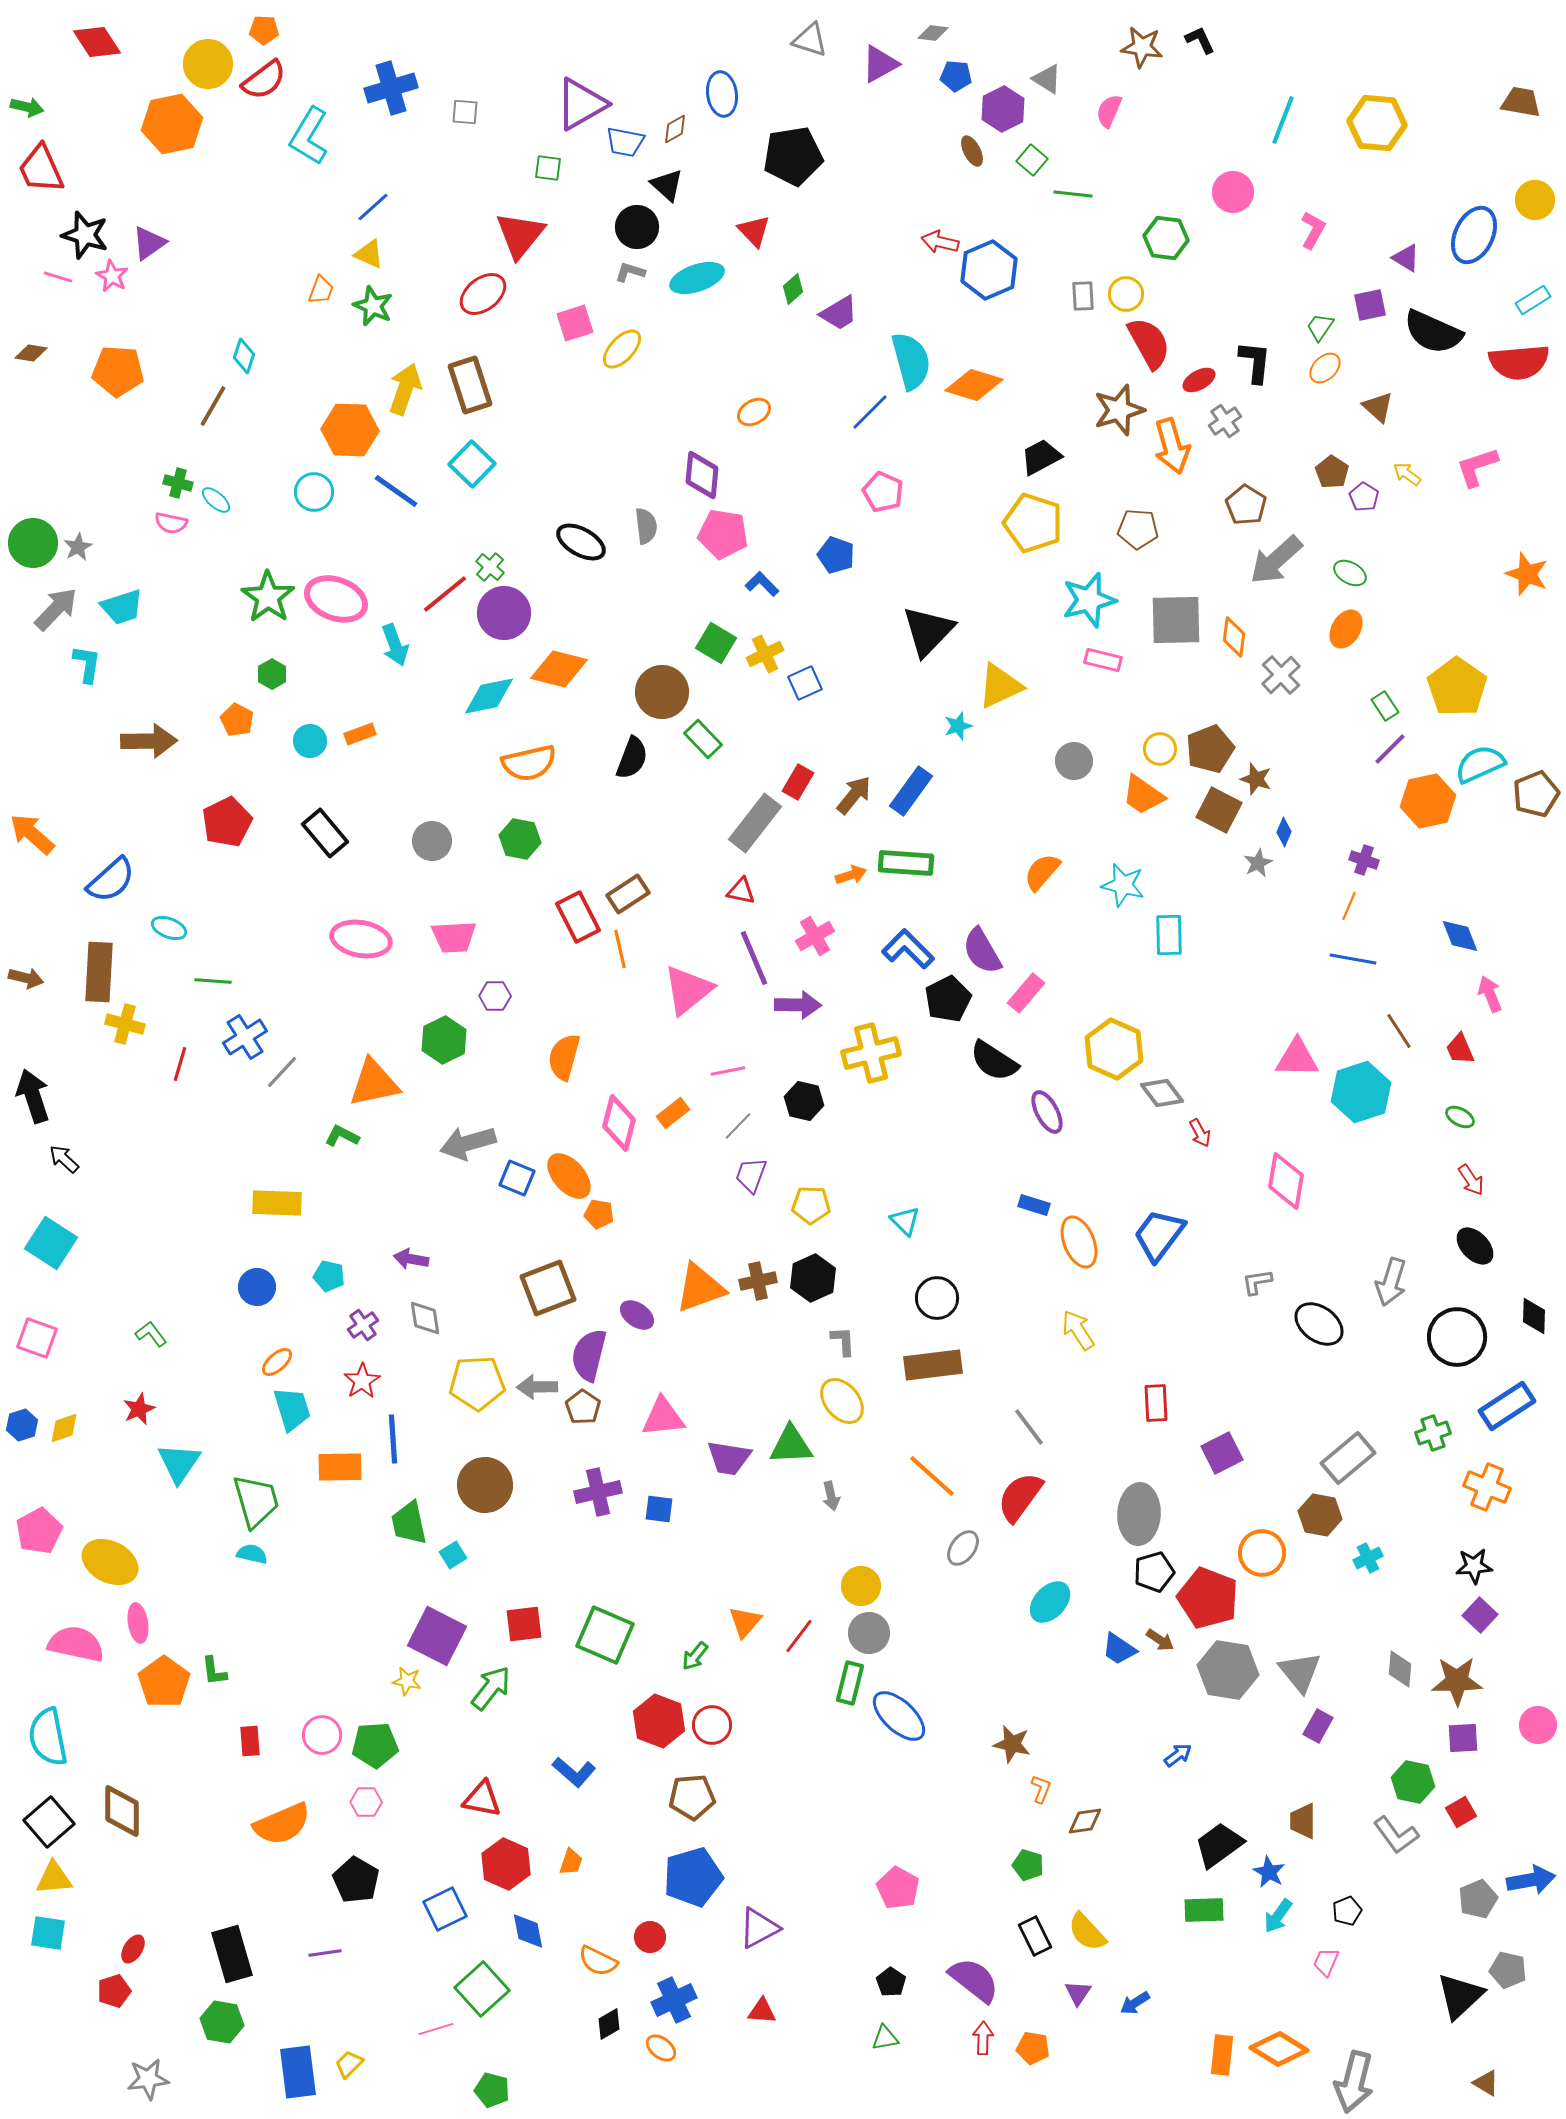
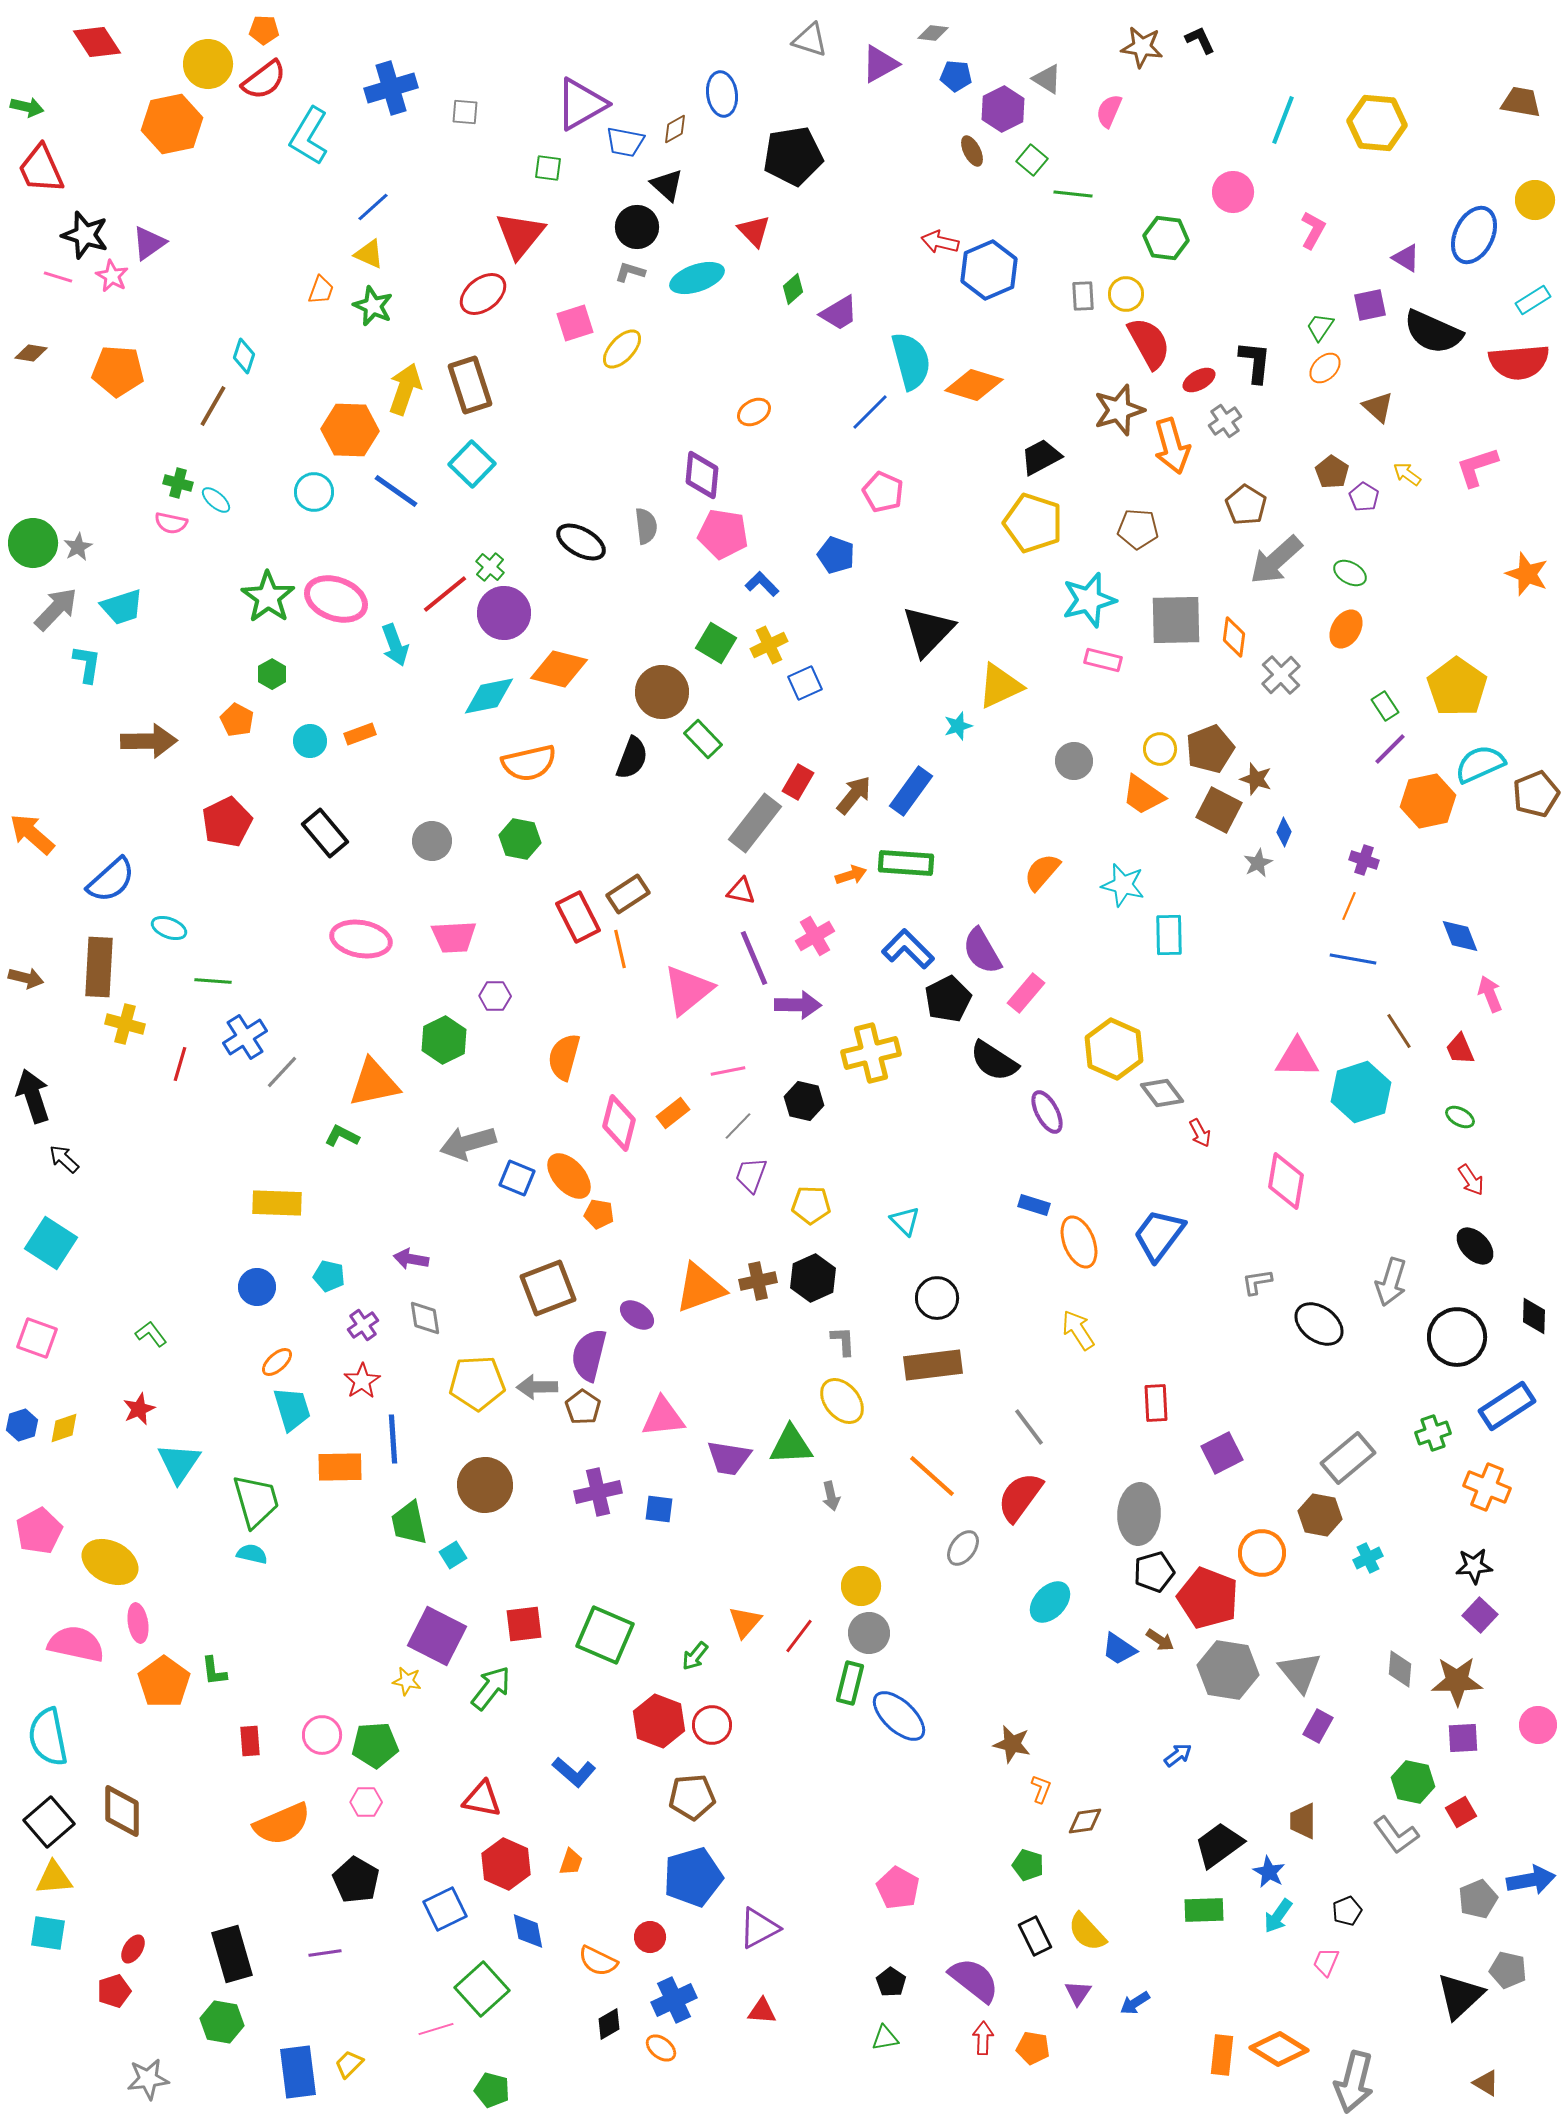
yellow cross at (765, 654): moved 4 px right, 9 px up
brown rectangle at (99, 972): moved 5 px up
